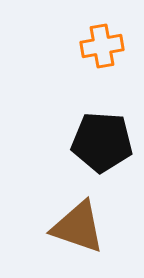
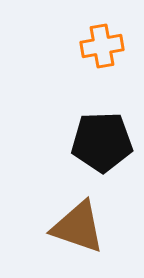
black pentagon: rotated 6 degrees counterclockwise
